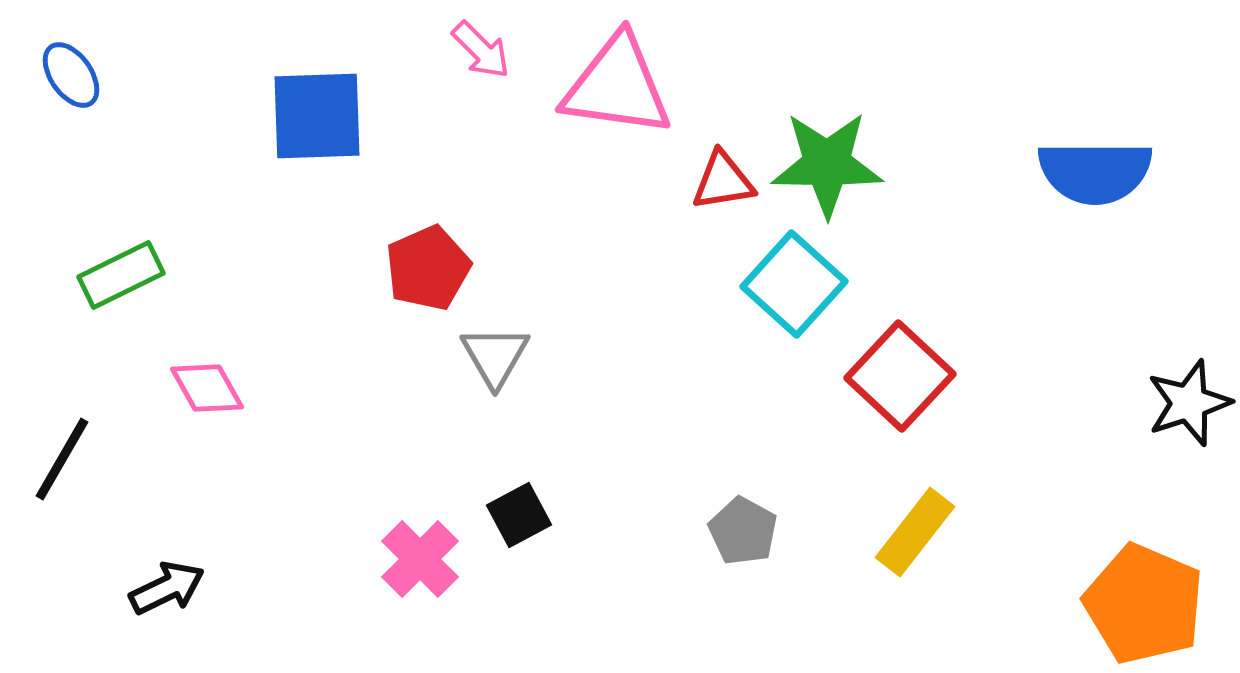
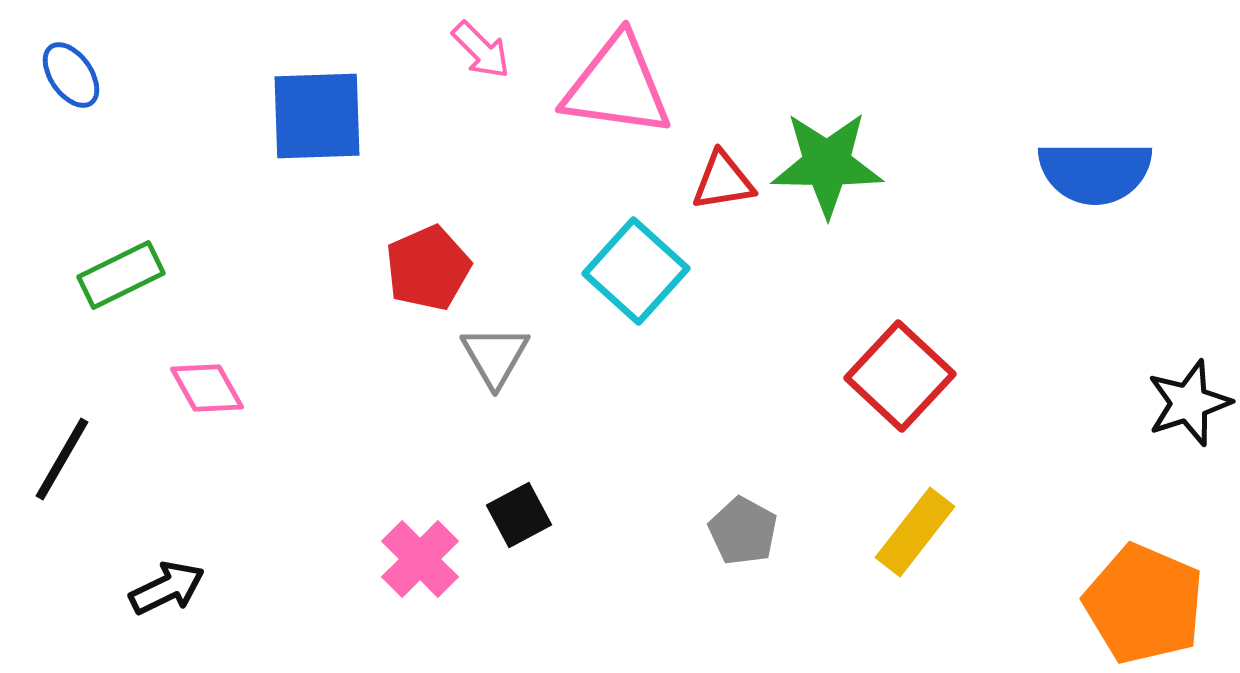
cyan square: moved 158 px left, 13 px up
